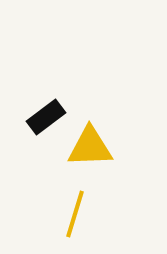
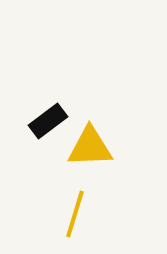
black rectangle: moved 2 px right, 4 px down
